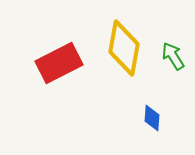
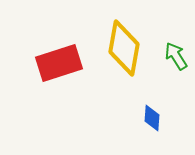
green arrow: moved 3 px right
red rectangle: rotated 9 degrees clockwise
